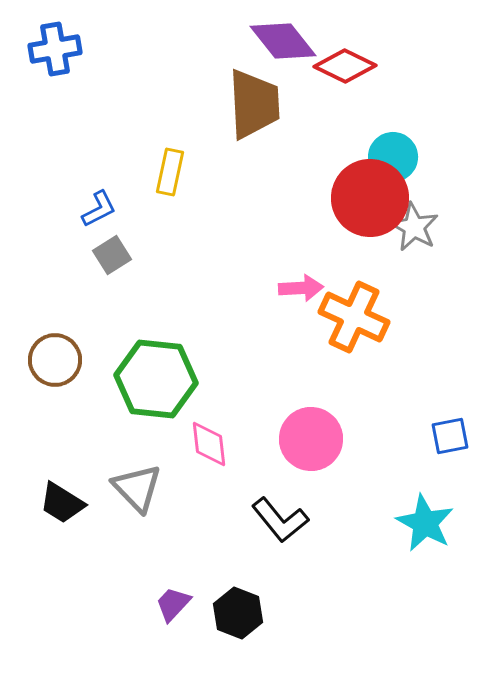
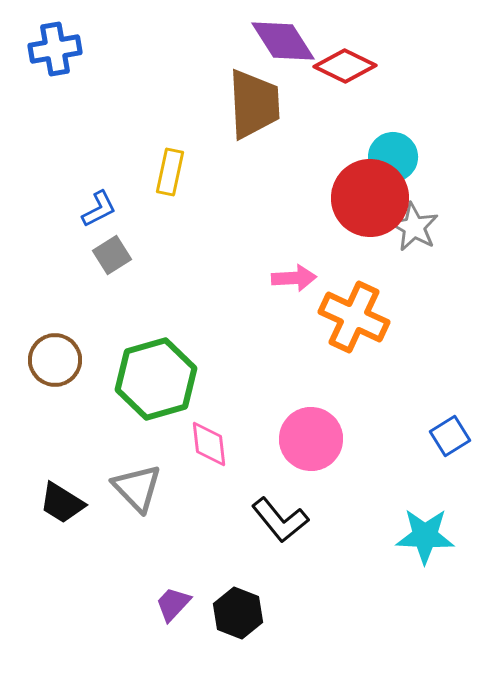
purple diamond: rotated 6 degrees clockwise
pink arrow: moved 7 px left, 10 px up
green hexagon: rotated 22 degrees counterclockwise
blue square: rotated 21 degrees counterclockwise
cyan star: moved 13 px down; rotated 26 degrees counterclockwise
